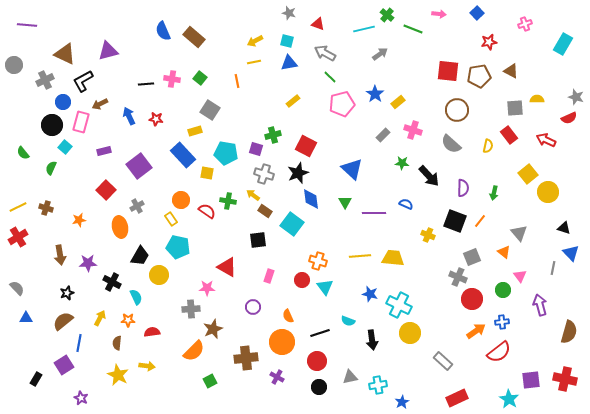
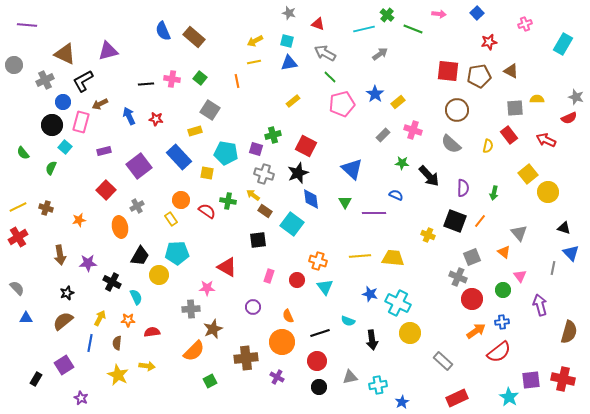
blue rectangle at (183, 155): moved 4 px left, 2 px down
blue semicircle at (406, 204): moved 10 px left, 9 px up
cyan pentagon at (178, 247): moved 1 px left, 6 px down; rotated 15 degrees counterclockwise
red circle at (302, 280): moved 5 px left
cyan cross at (399, 305): moved 1 px left, 2 px up
blue line at (79, 343): moved 11 px right
red cross at (565, 379): moved 2 px left
cyan star at (509, 399): moved 2 px up
